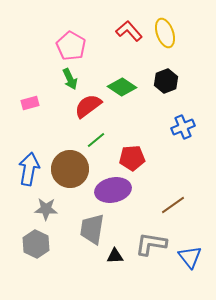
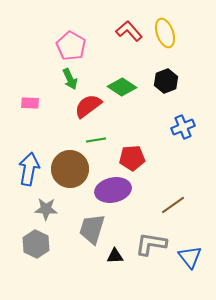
pink rectangle: rotated 18 degrees clockwise
green line: rotated 30 degrees clockwise
gray trapezoid: rotated 8 degrees clockwise
